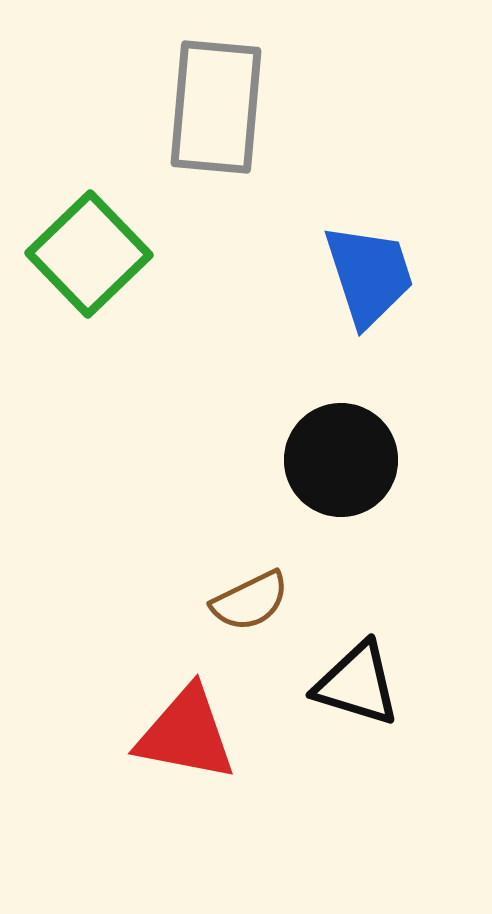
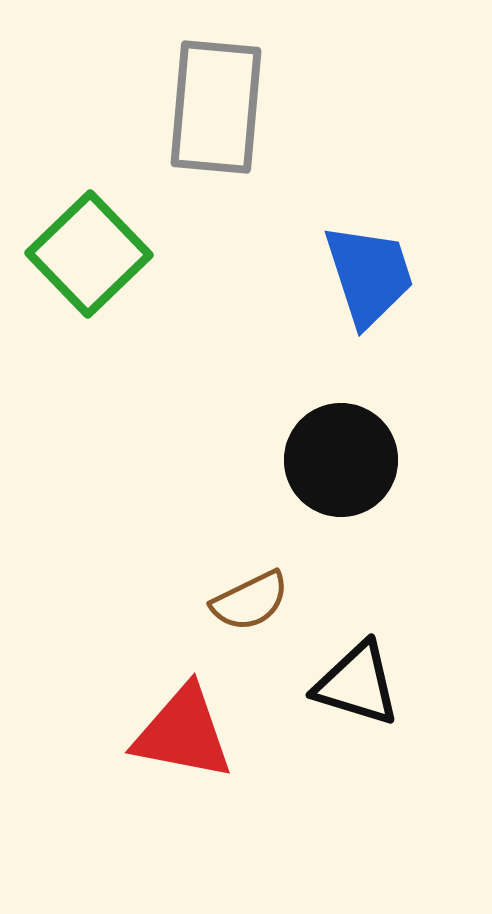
red triangle: moved 3 px left, 1 px up
